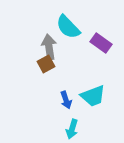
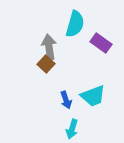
cyan semicircle: moved 7 px right, 3 px up; rotated 120 degrees counterclockwise
brown square: rotated 18 degrees counterclockwise
